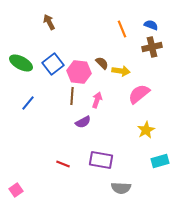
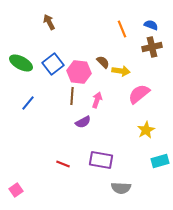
brown semicircle: moved 1 px right, 1 px up
